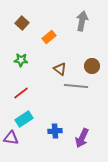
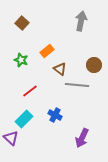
gray arrow: moved 1 px left
orange rectangle: moved 2 px left, 14 px down
green star: rotated 16 degrees clockwise
brown circle: moved 2 px right, 1 px up
gray line: moved 1 px right, 1 px up
red line: moved 9 px right, 2 px up
cyan rectangle: rotated 12 degrees counterclockwise
blue cross: moved 16 px up; rotated 32 degrees clockwise
purple triangle: rotated 35 degrees clockwise
